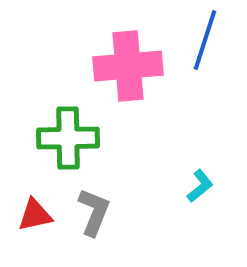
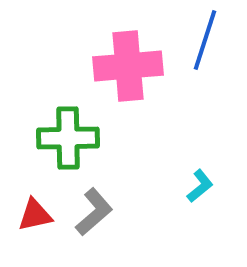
gray L-shape: rotated 27 degrees clockwise
